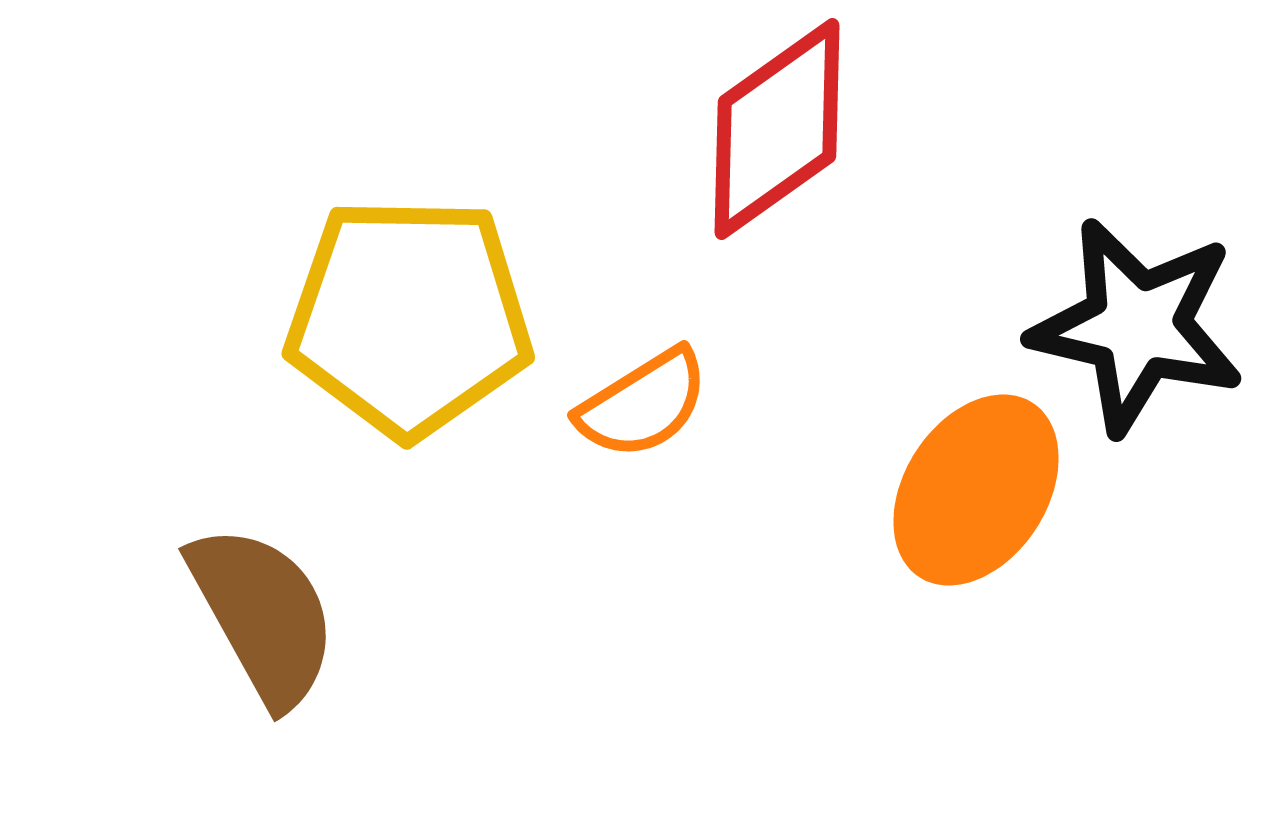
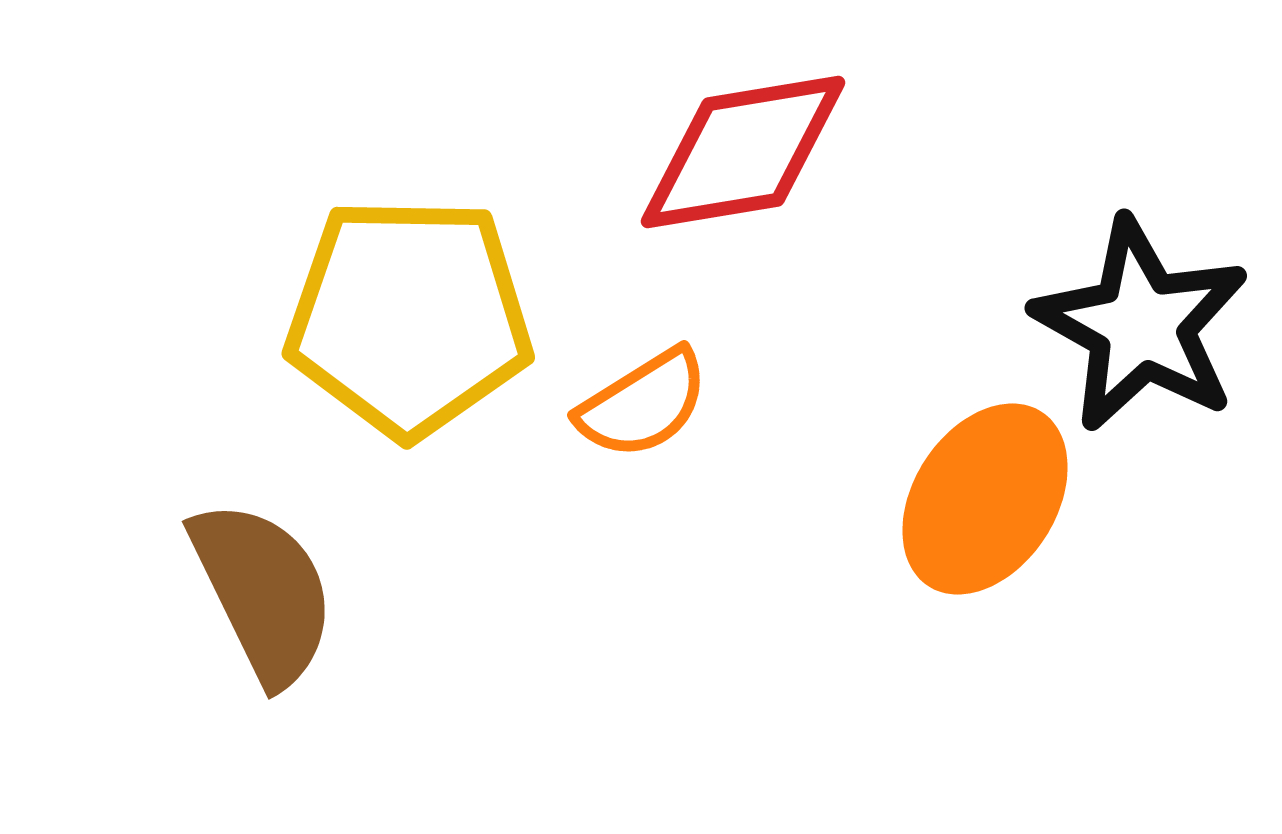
red diamond: moved 34 px left, 23 px down; rotated 26 degrees clockwise
black star: moved 4 px right, 1 px up; rotated 16 degrees clockwise
orange ellipse: moved 9 px right, 9 px down
brown semicircle: moved 23 px up; rotated 3 degrees clockwise
